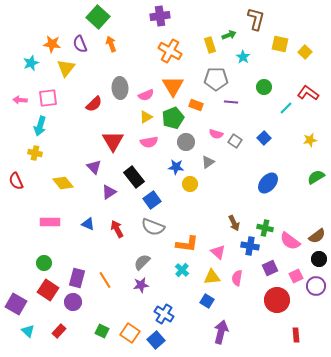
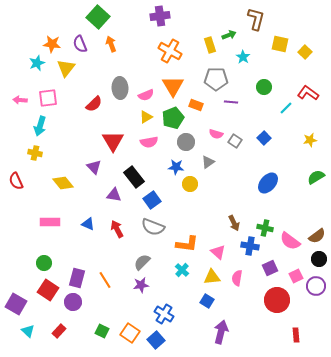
cyan star at (31, 63): moved 6 px right
purple triangle at (109, 192): moved 5 px right, 3 px down; rotated 42 degrees clockwise
